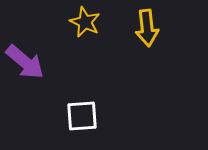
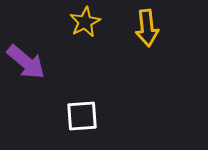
yellow star: rotated 20 degrees clockwise
purple arrow: moved 1 px right
